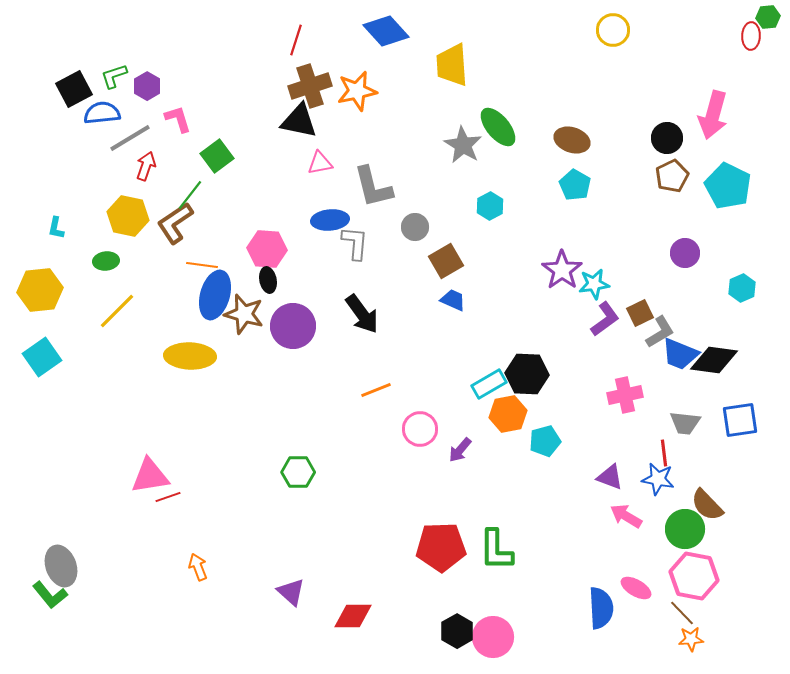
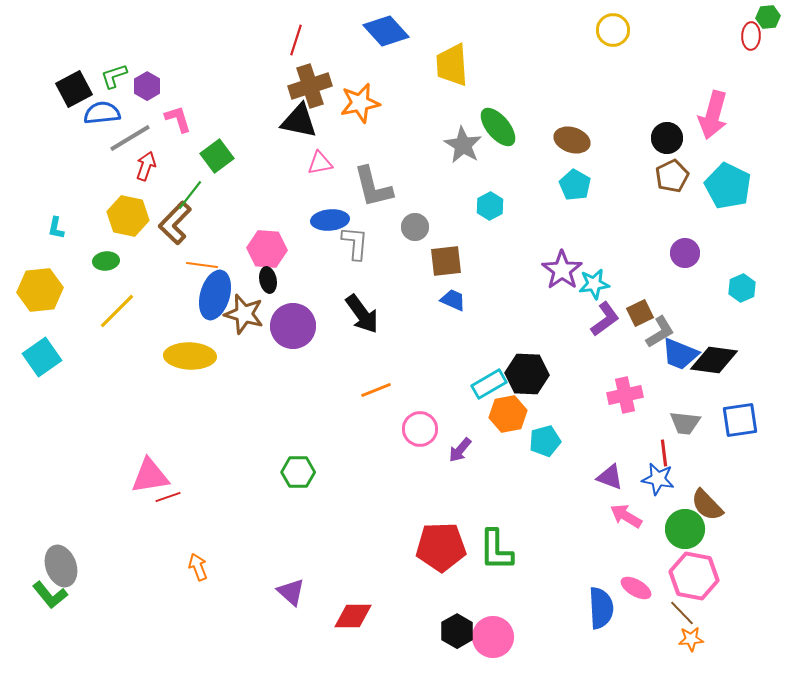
orange star at (357, 91): moved 3 px right, 12 px down
brown L-shape at (175, 223): rotated 12 degrees counterclockwise
brown square at (446, 261): rotated 24 degrees clockwise
